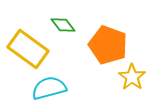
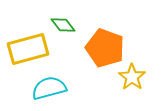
orange pentagon: moved 3 px left, 3 px down
yellow rectangle: rotated 51 degrees counterclockwise
